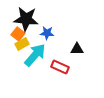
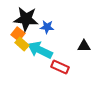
blue star: moved 6 px up
yellow rectangle: rotated 72 degrees clockwise
black triangle: moved 7 px right, 3 px up
cyan arrow: moved 5 px right, 5 px up; rotated 105 degrees counterclockwise
